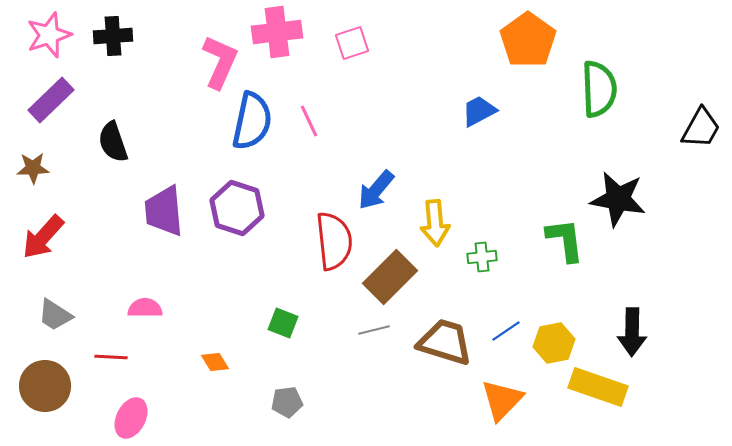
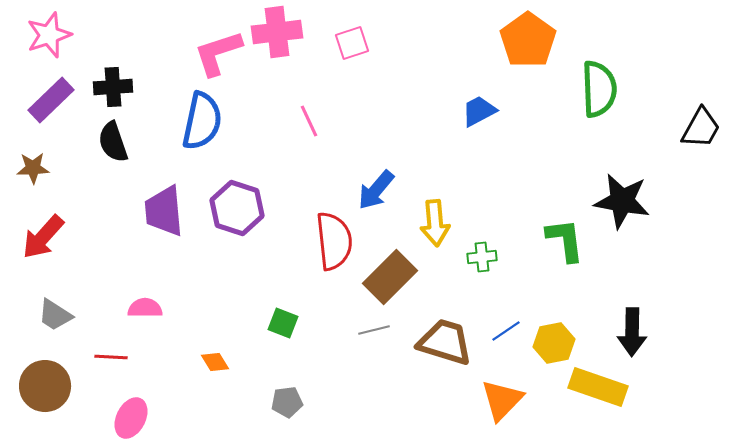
black cross: moved 51 px down
pink L-shape: moved 2 px left, 9 px up; rotated 132 degrees counterclockwise
blue semicircle: moved 50 px left
black star: moved 4 px right, 2 px down
